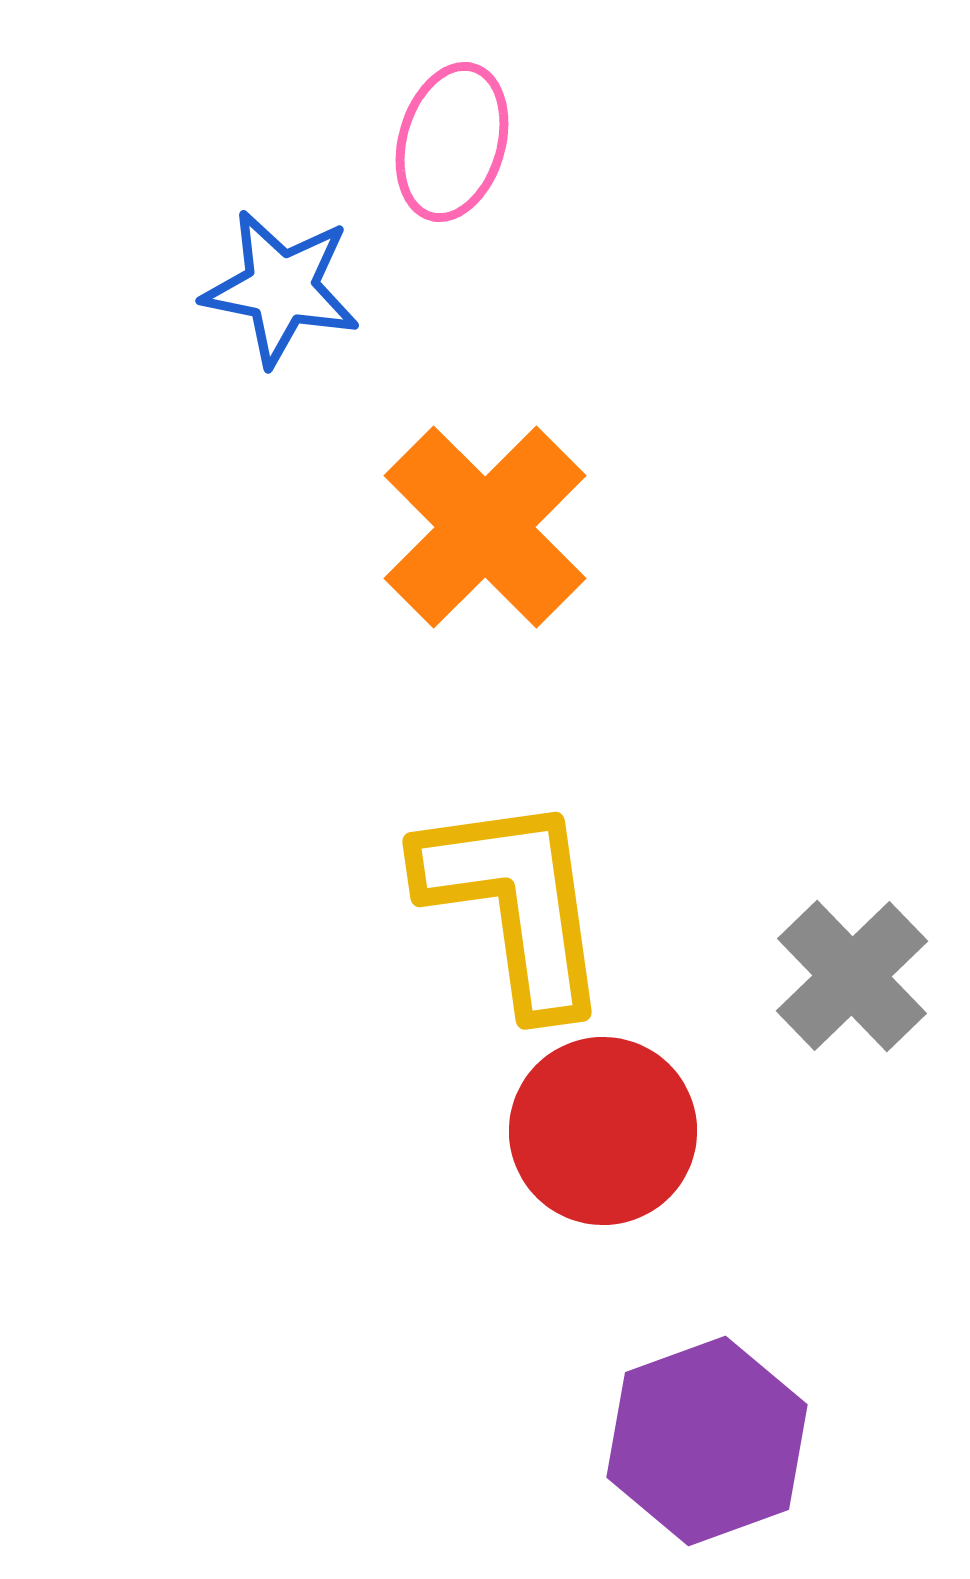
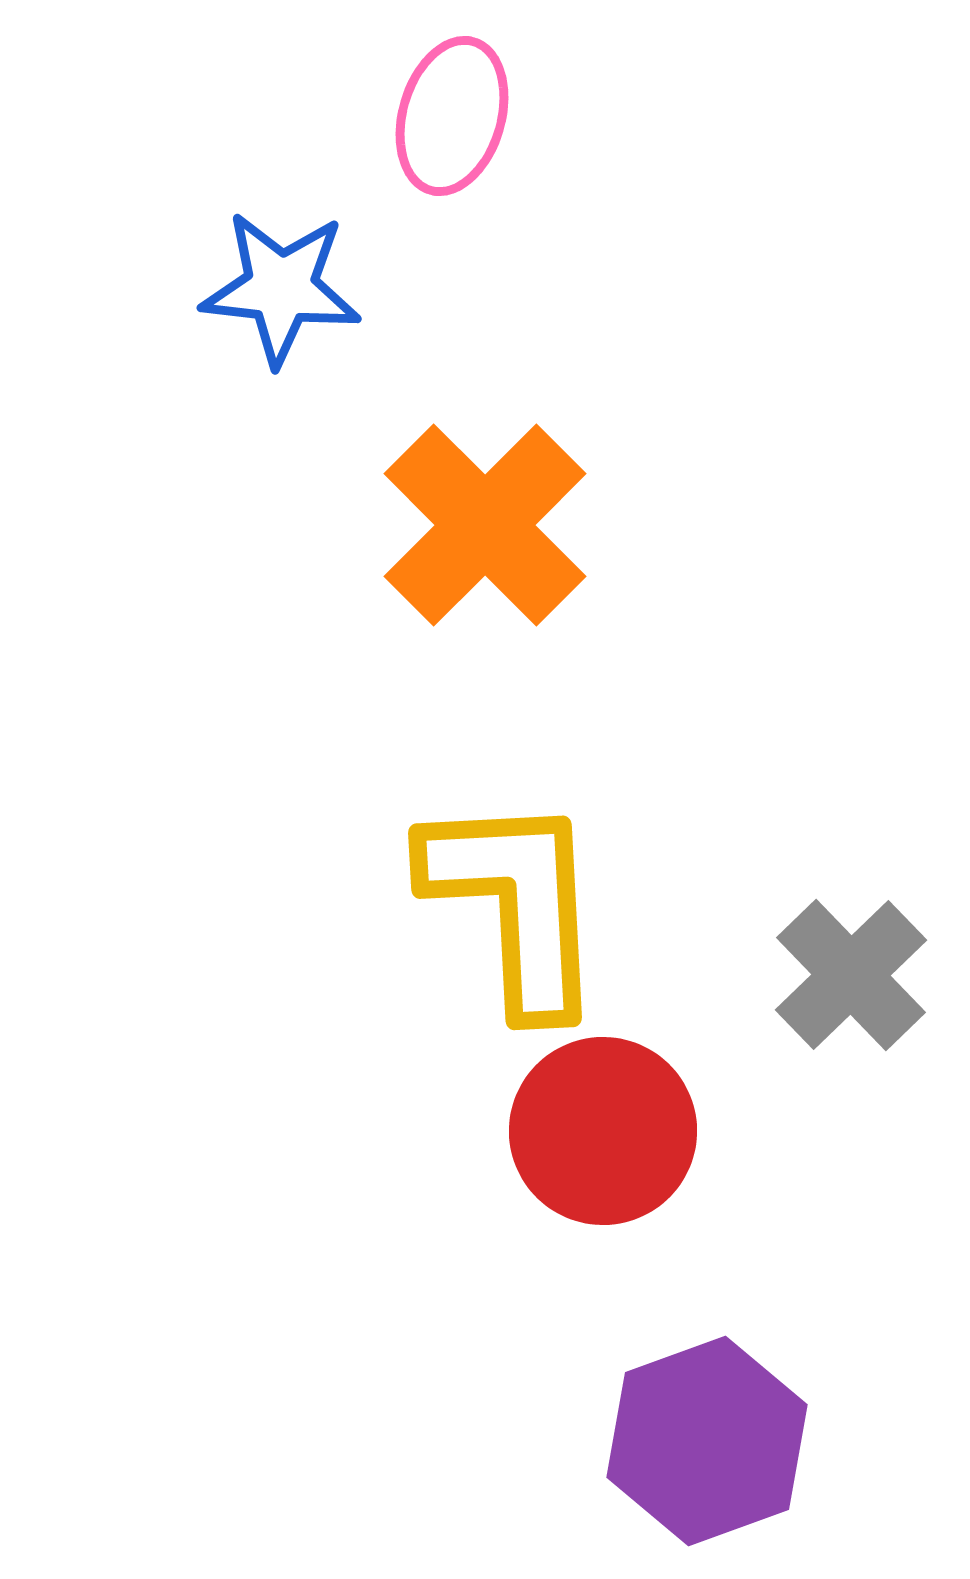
pink ellipse: moved 26 px up
blue star: rotated 5 degrees counterclockwise
orange cross: moved 2 px up
yellow L-shape: rotated 5 degrees clockwise
gray cross: moved 1 px left, 1 px up
